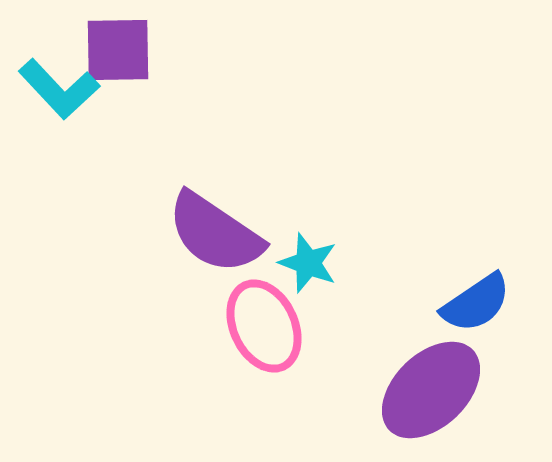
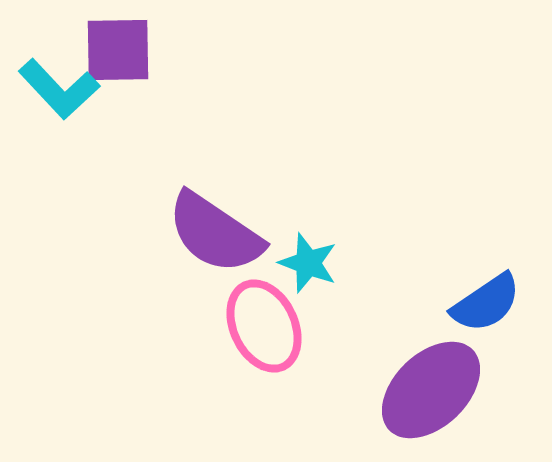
blue semicircle: moved 10 px right
